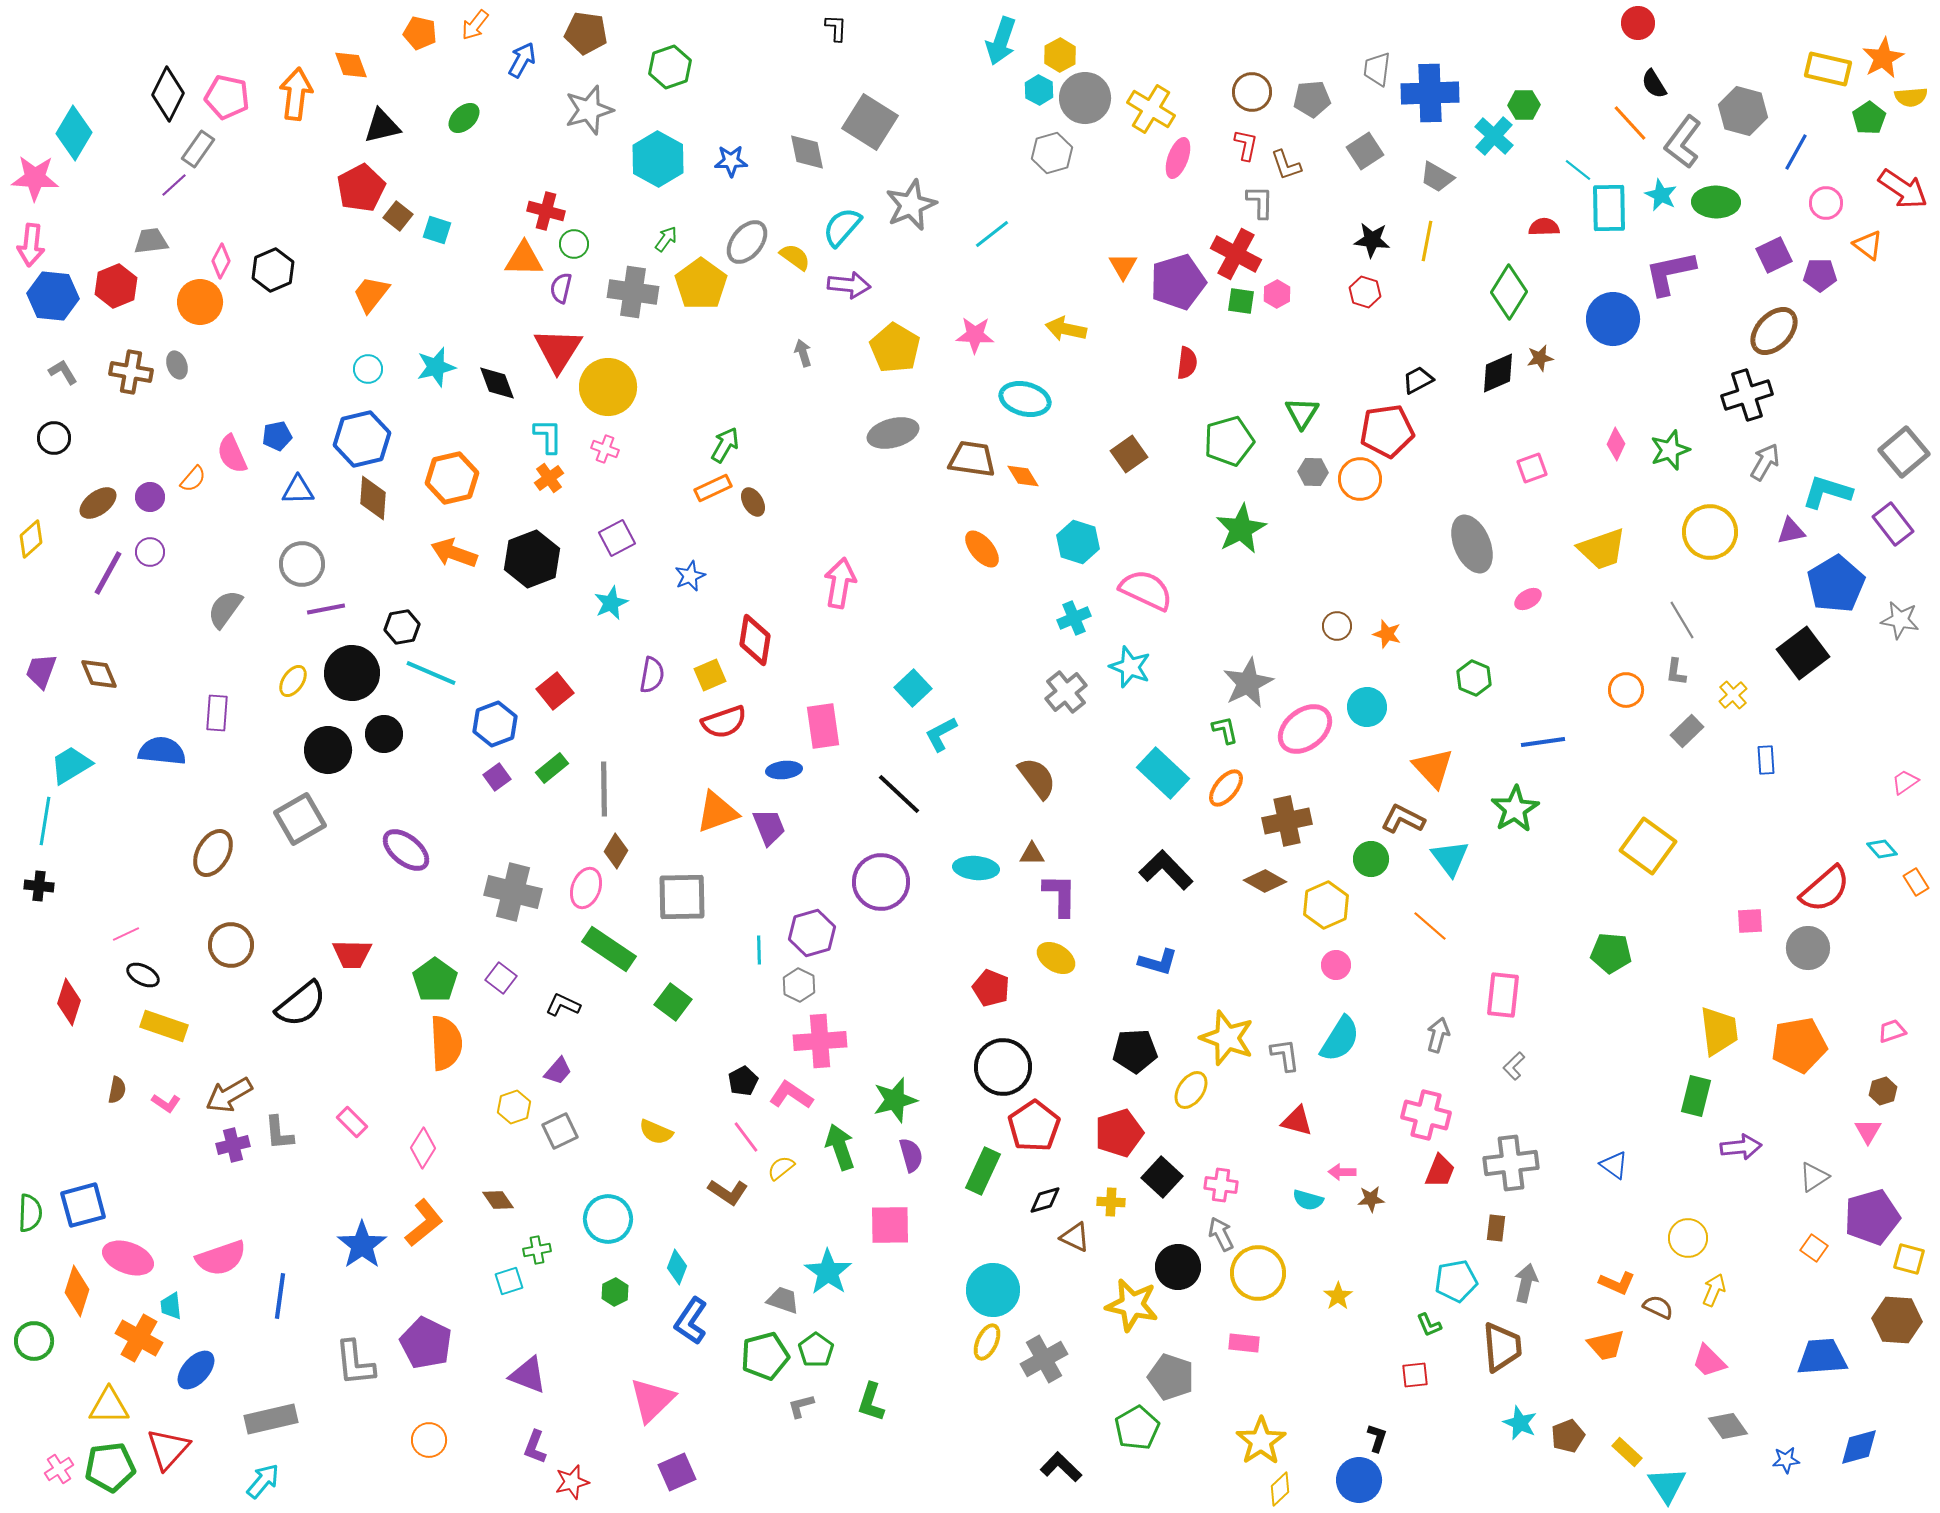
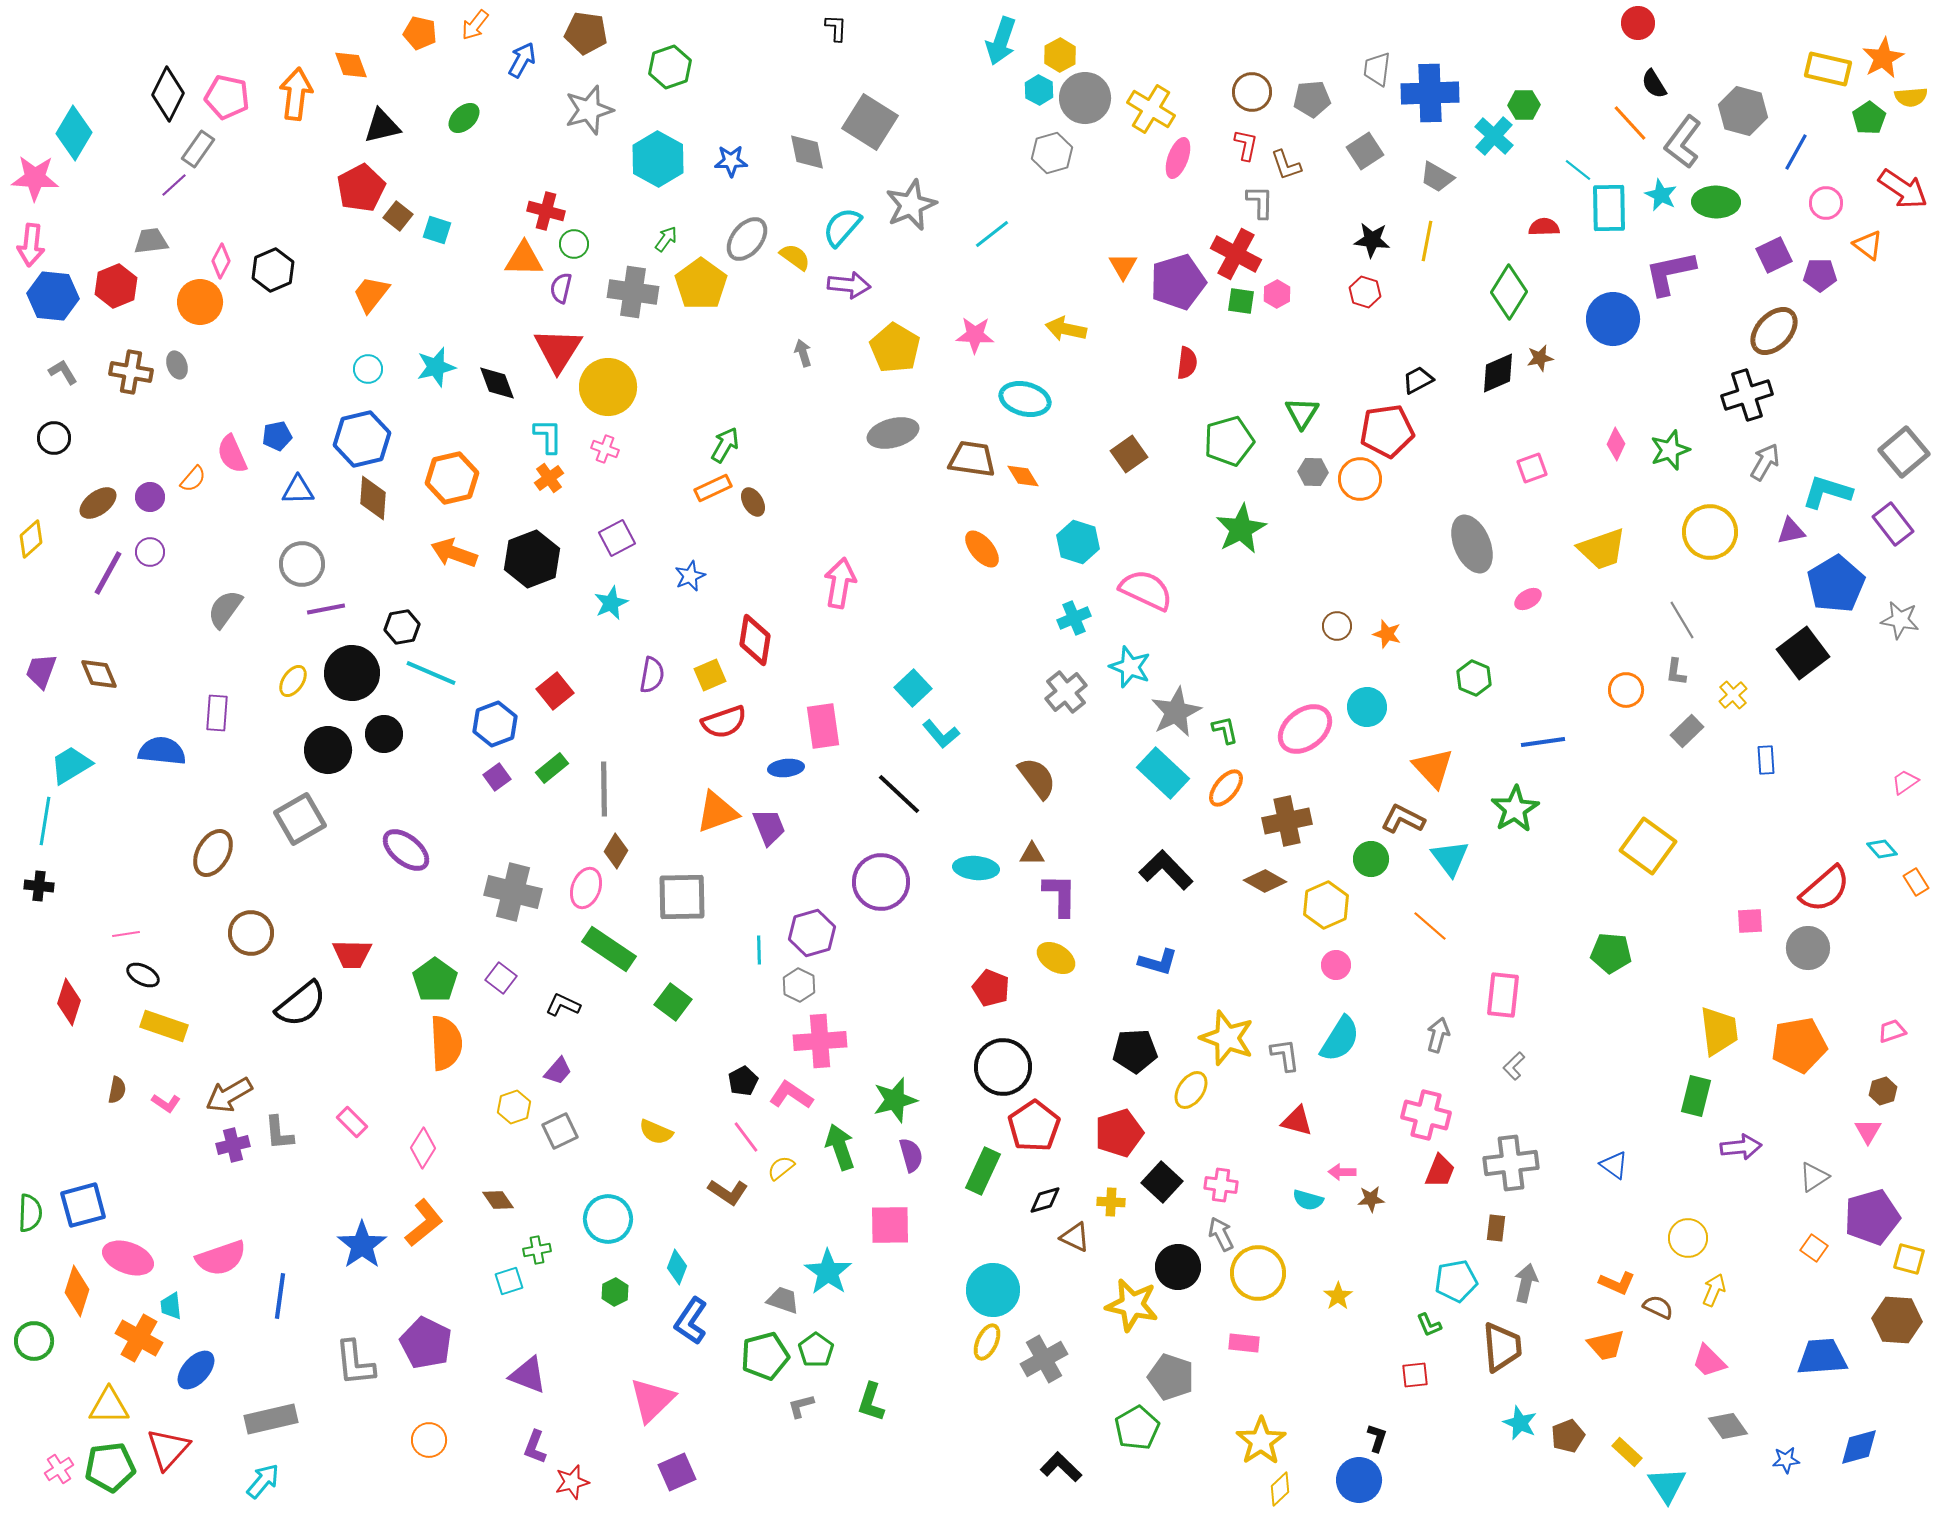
gray ellipse at (747, 242): moved 3 px up
gray star at (1248, 683): moved 72 px left, 29 px down
cyan L-shape at (941, 734): rotated 102 degrees counterclockwise
blue ellipse at (784, 770): moved 2 px right, 2 px up
pink line at (126, 934): rotated 16 degrees clockwise
brown circle at (231, 945): moved 20 px right, 12 px up
black square at (1162, 1177): moved 5 px down
